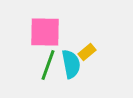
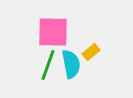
pink square: moved 8 px right
yellow rectangle: moved 4 px right
